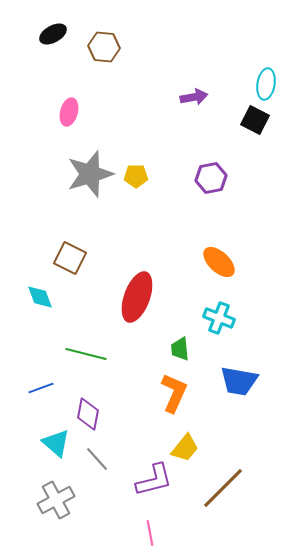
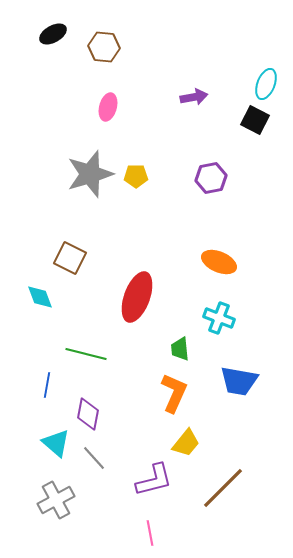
cyan ellipse: rotated 12 degrees clockwise
pink ellipse: moved 39 px right, 5 px up
orange ellipse: rotated 20 degrees counterclockwise
blue line: moved 6 px right, 3 px up; rotated 60 degrees counterclockwise
yellow trapezoid: moved 1 px right, 5 px up
gray line: moved 3 px left, 1 px up
